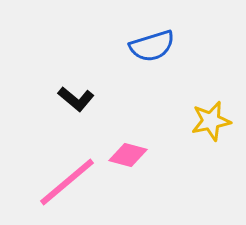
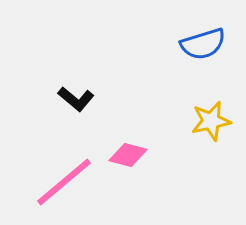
blue semicircle: moved 51 px right, 2 px up
pink line: moved 3 px left
